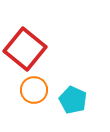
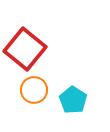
cyan pentagon: rotated 8 degrees clockwise
